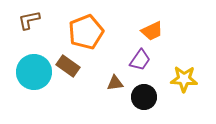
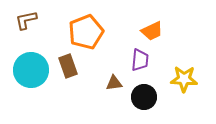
brown L-shape: moved 3 px left
purple trapezoid: rotated 30 degrees counterclockwise
brown rectangle: rotated 35 degrees clockwise
cyan circle: moved 3 px left, 2 px up
brown triangle: moved 1 px left
